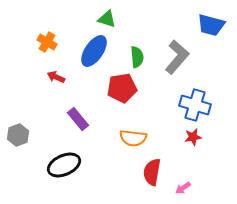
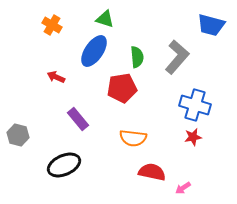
green triangle: moved 2 px left
orange cross: moved 5 px right, 17 px up
gray hexagon: rotated 25 degrees counterclockwise
red semicircle: rotated 92 degrees clockwise
